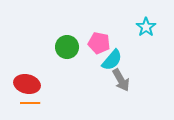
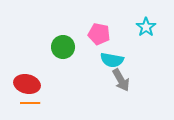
pink pentagon: moved 9 px up
green circle: moved 4 px left
cyan semicircle: rotated 60 degrees clockwise
